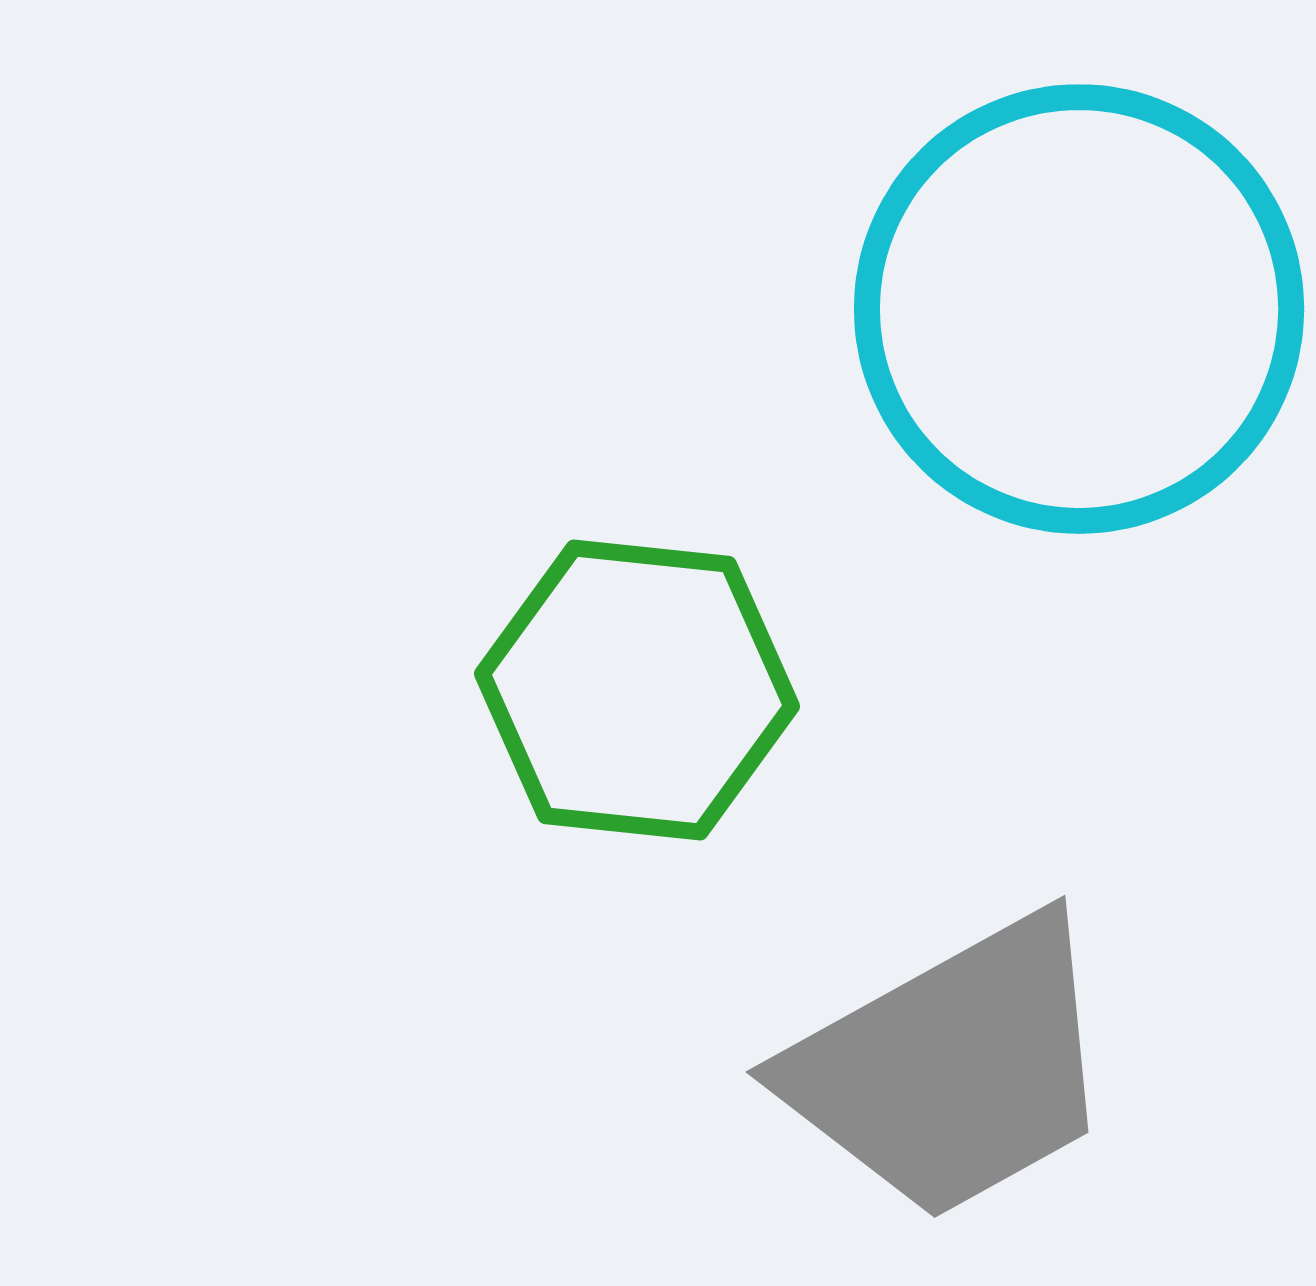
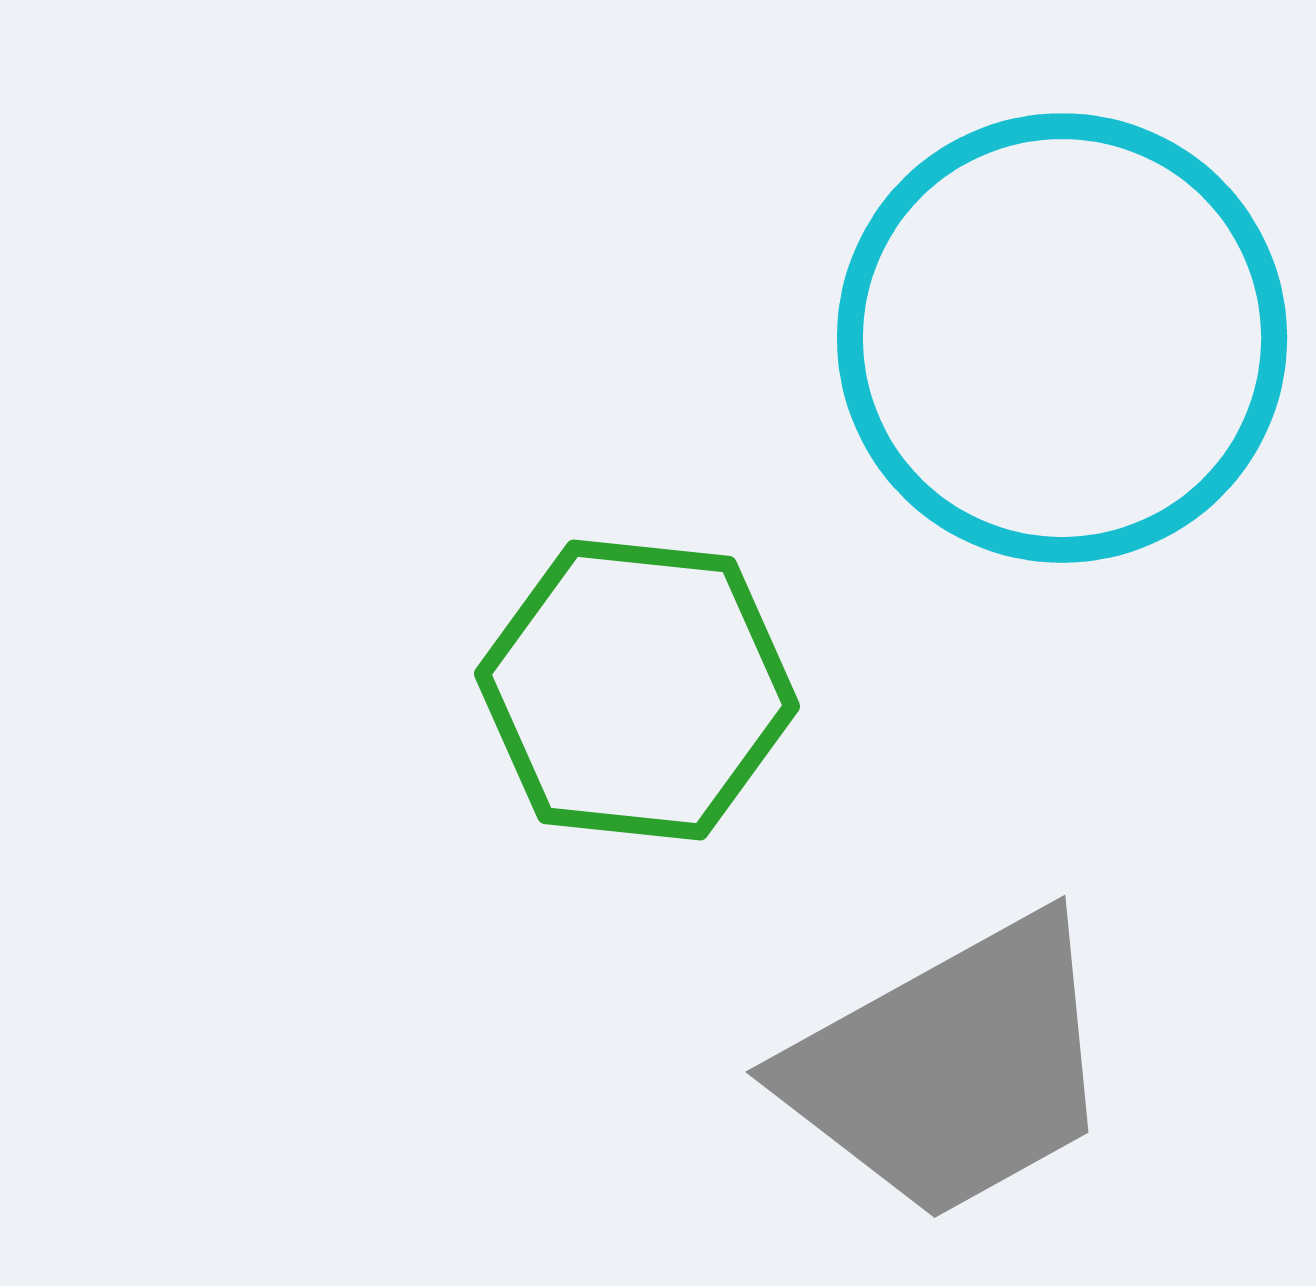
cyan circle: moved 17 px left, 29 px down
